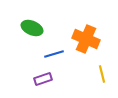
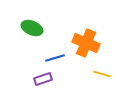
orange cross: moved 4 px down
blue line: moved 1 px right, 4 px down
yellow line: rotated 60 degrees counterclockwise
